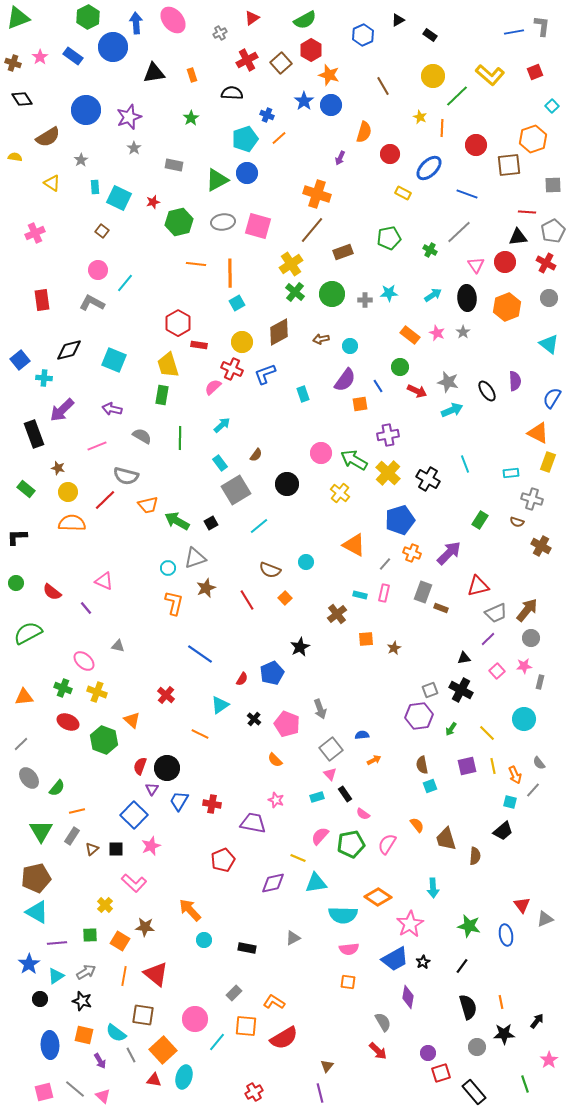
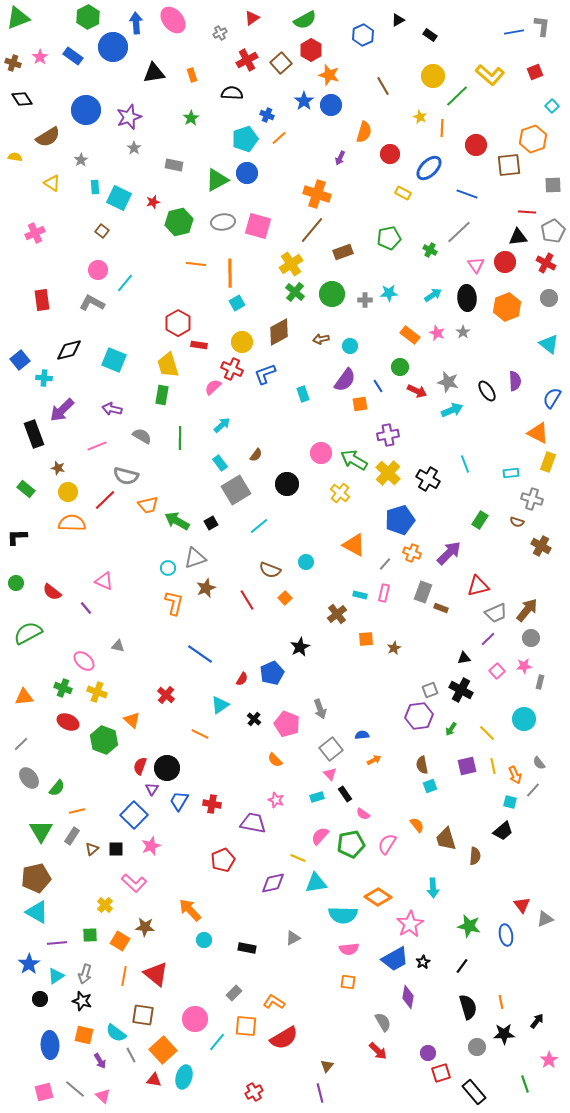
gray arrow at (86, 972): moved 1 px left, 2 px down; rotated 138 degrees clockwise
